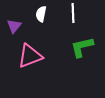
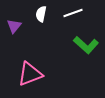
white line: rotated 72 degrees clockwise
green L-shape: moved 4 px right, 2 px up; rotated 125 degrees counterclockwise
pink triangle: moved 18 px down
